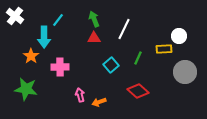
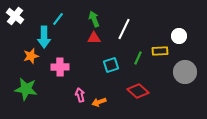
cyan line: moved 1 px up
yellow rectangle: moved 4 px left, 2 px down
orange star: rotated 21 degrees clockwise
cyan square: rotated 21 degrees clockwise
